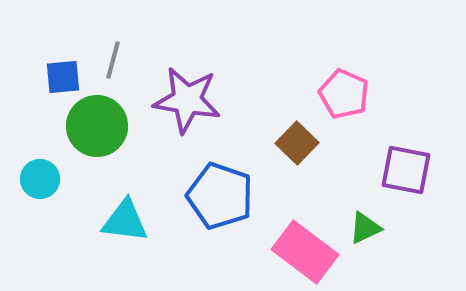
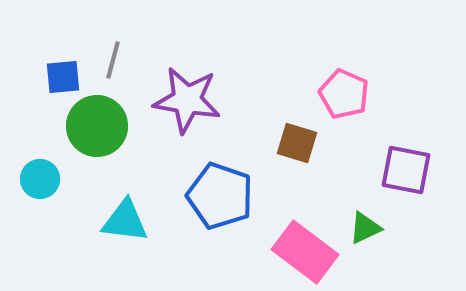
brown square: rotated 27 degrees counterclockwise
